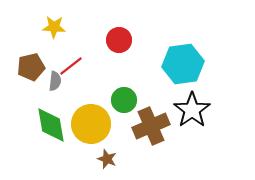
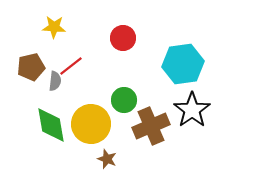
red circle: moved 4 px right, 2 px up
